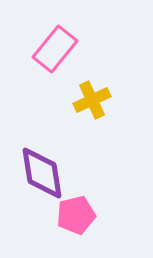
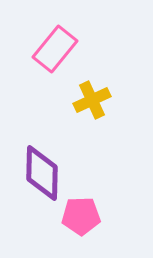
purple diamond: rotated 10 degrees clockwise
pink pentagon: moved 5 px right, 1 px down; rotated 12 degrees clockwise
